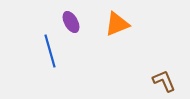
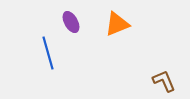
blue line: moved 2 px left, 2 px down
